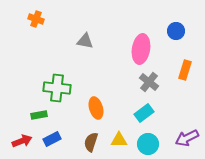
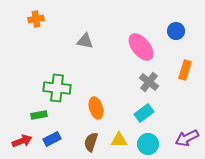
orange cross: rotated 28 degrees counterclockwise
pink ellipse: moved 2 px up; rotated 48 degrees counterclockwise
